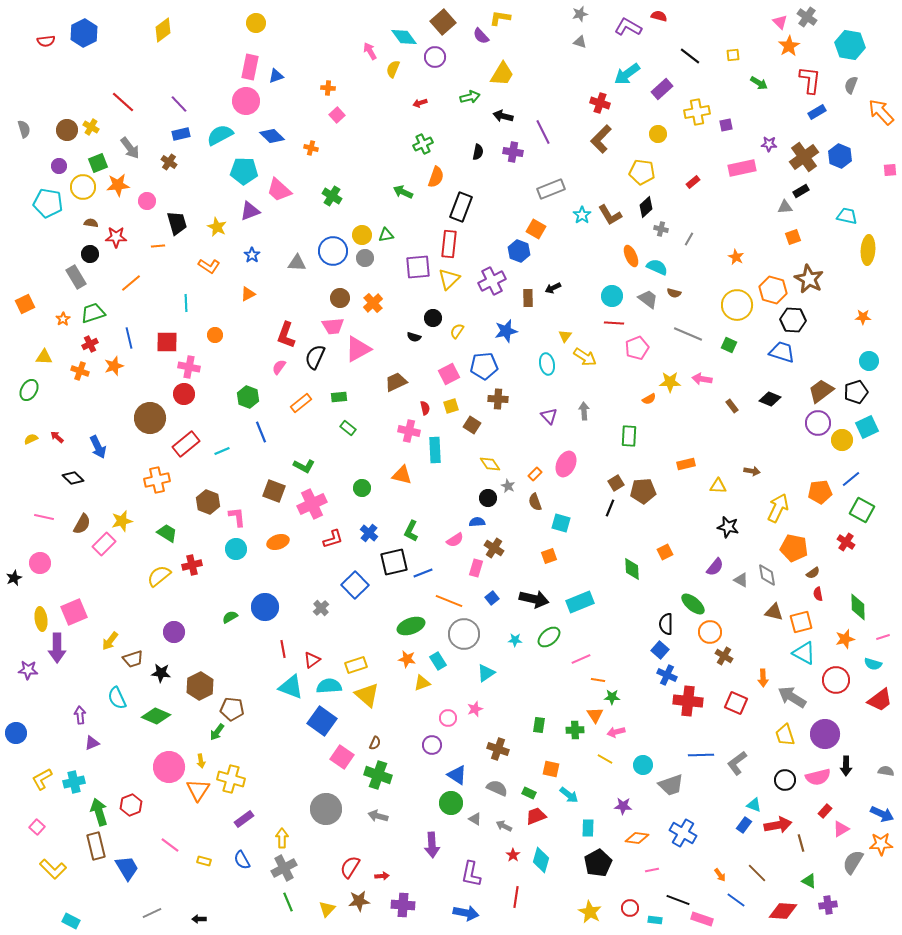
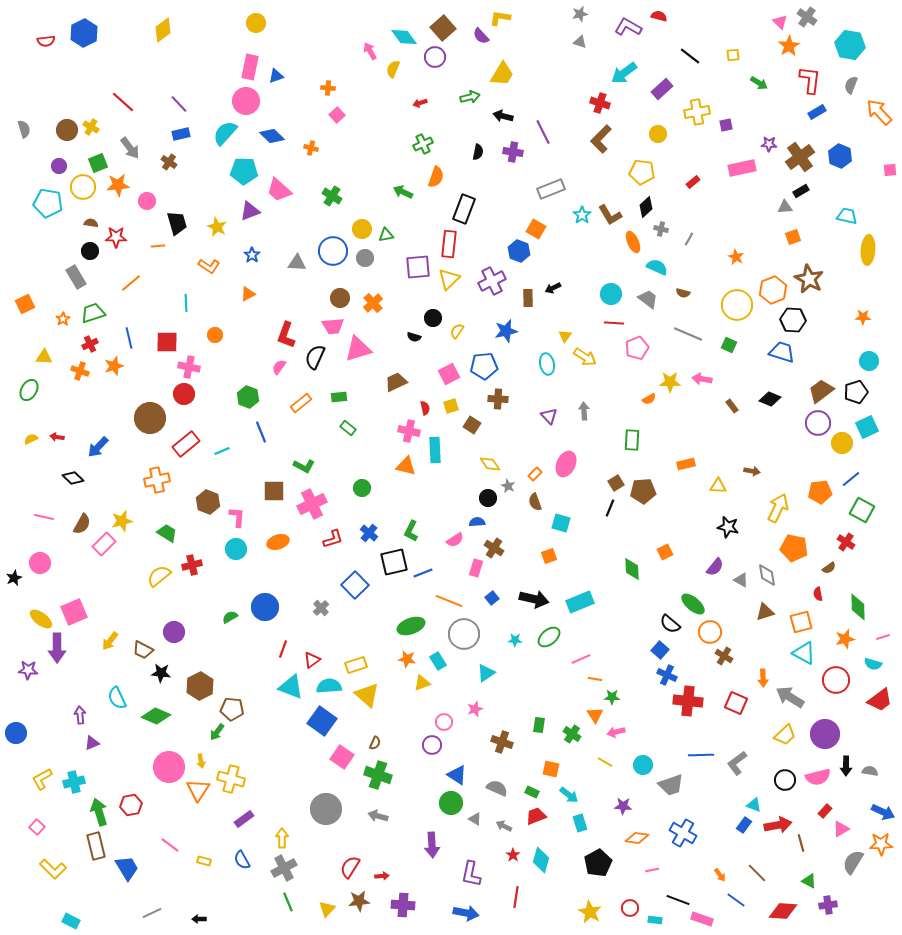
brown square at (443, 22): moved 6 px down
cyan arrow at (627, 74): moved 3 px left, 1 px up
orange arrow at (881, 112): moved 2 px left
cyan semicircle at (220, 135): moved 5 px right, 2 px up; rotated 20 degrees counterclockwise
brown cross at (804, 157): moved 4 px left
black rectangle at (461, 207): moved 3 px right, 2 px down
yellow circle at (362, 235): moved 6 px up
black circle at (90, 254): moved 3 px up
orange ellipse at (631, 256): moved 2 px right, 14 px up
orange hexagon at (773, 290): rotated 24 degrees clockwise
brown semicircle at (674, 293): moved 9 px right
cyan circle at (612, 296): moved 1 px left, 2 px up
pink triangle at (358, 349): rotated 12 degrees clockwise
green rectangle at (629, 436): moved 3 px right, 4 px down
red arrow at (57, 437): rotated 32 degrees counterclockwise
yellow circle at (842, 440): moved 3 px down
blue arrow at (98, 447): rotated 70 degrees clockwise
orange triangle at (402, 475): moved 4 px right, 9 px up
brown square at (274, 491): rotated 20 degrees counterclockwise
pink L-shape at (237, 517): rotated 10 degrees clockwise
brown semicircle at (813, 573): moved 16 px right, 5 px up
brown triangle at (774, 612): moved 9 px left; rotated 30 degrees counterclockwise
yellow ellipse at (41, 619): rotated 45 degrees counterclockwise
black semicircle at (666, 624): moved 4 px right; rotated 50 degrees counterclockwise
red line at (283, 649): rotated 30 degrees clockwise
brown trapezoid at (133, 659): moved 10 px right, 9 px up; rotated 45 degrees clockwise
orange line at (598, 680): moved 3 px left, 1 px up
gray arrow at (792, 697): moved 2 px left
pink circle at (448, 718): moved 4 px left, 4 px down
green cross at (575, 730): moved 3 px left, 4 px down; rotated 36 degrees clockwise
yellow trapezoid at (785, 735): rotated 115 degrees counterclockwise
brown cross at (498, 749): moved 4 px right, 7 px up
yellow line at (605, 759): moved 3 px down
gray semicircle at (886, 771): moved 16 px left
green rectangle at (529, 793): moved 3 px right, 1 px up
red hexagon at (131, 805): rotated 10 degrees clockwise
blue arrow at (882, 814): moved 1 px right, 2 px up
cyan rectangle at (588, 828): moved 8 px left, 5 px up; rotated 18 degrees counterclockwise
